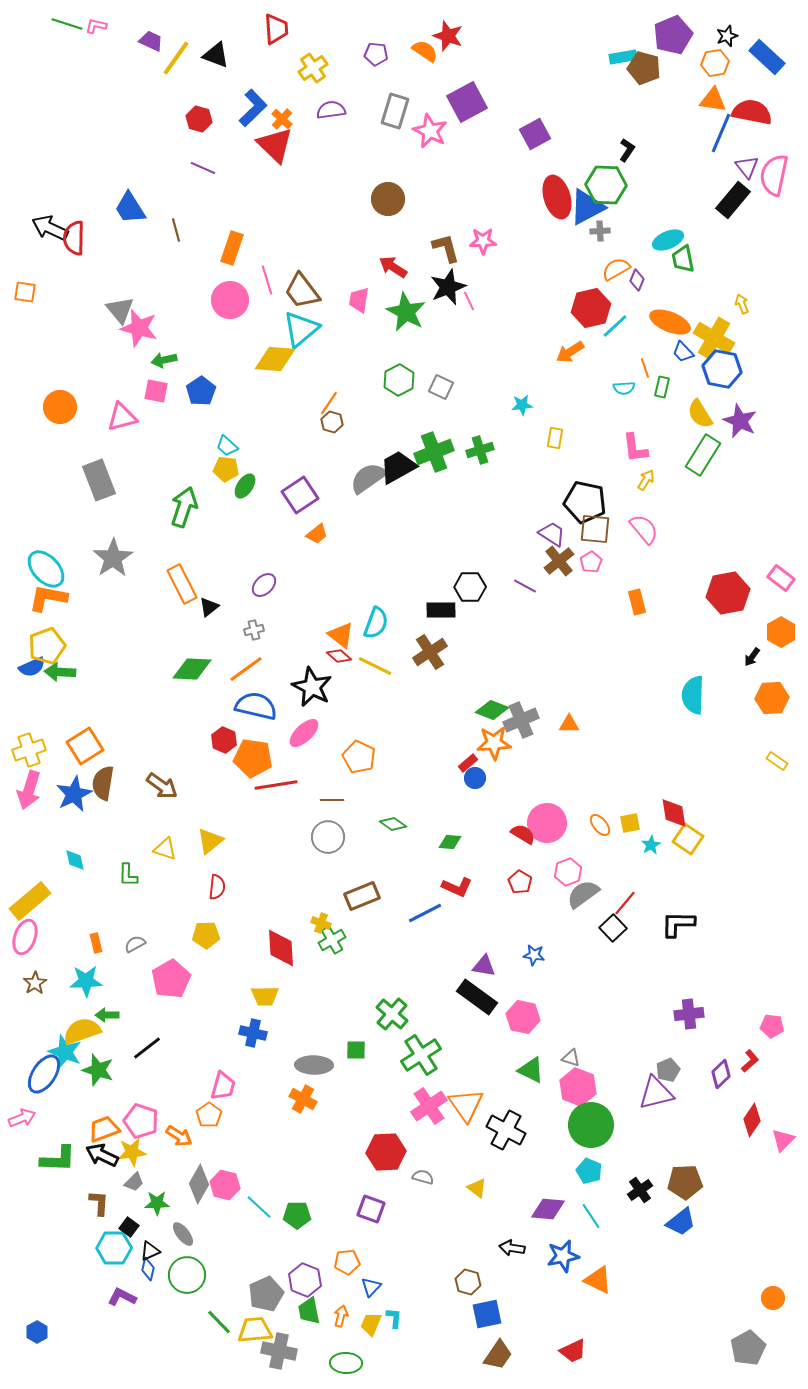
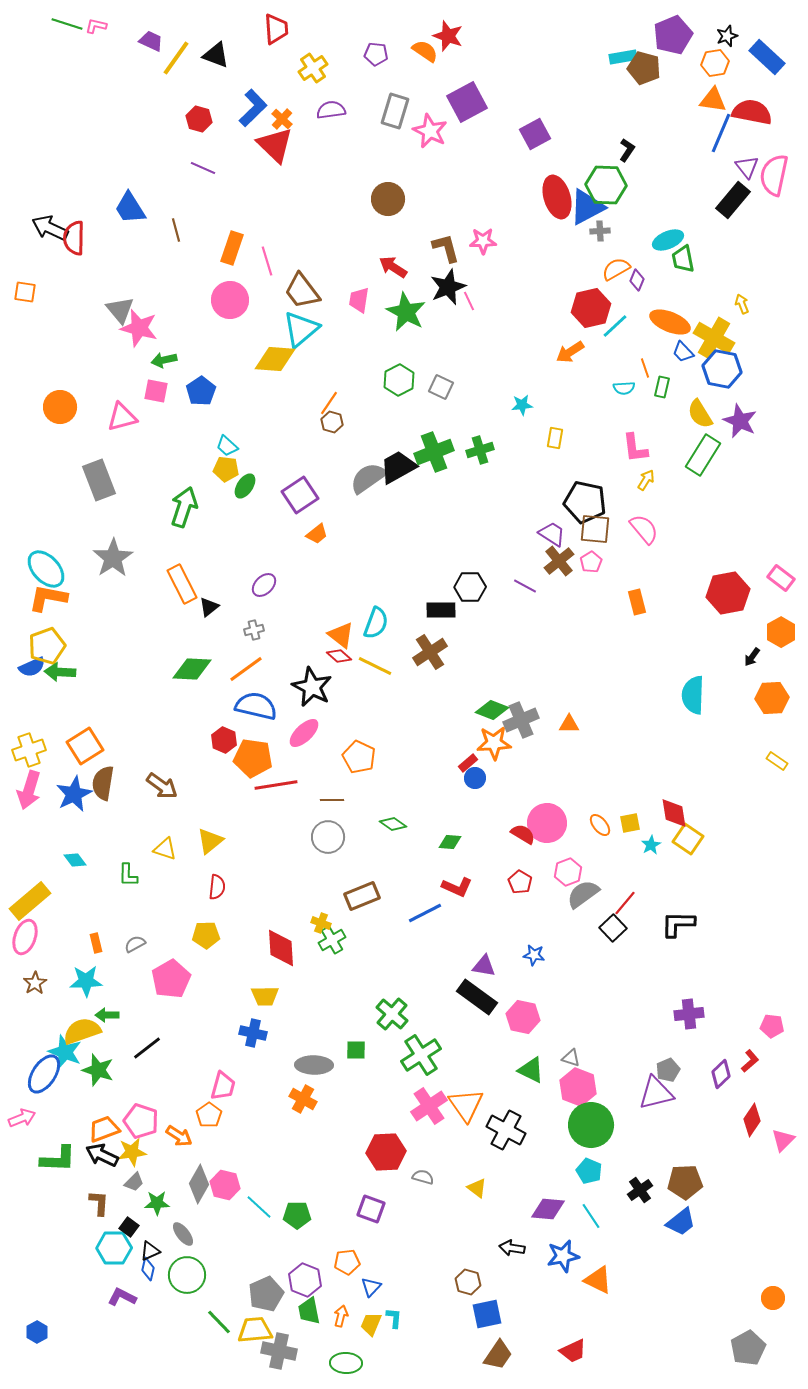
pink line at (267, 280): moved 19 px up
cyan diamond at (75, 860): rotated 25 degrees counterclockwise
